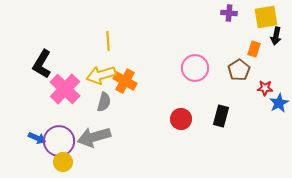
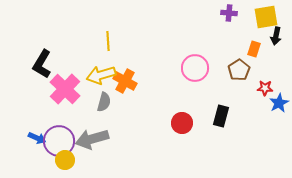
red circle: moved 1 px right, 4 px down
gray arrow: moved 2 px left, 2 px down
yellow circle: moved 2 px right, 2 px up
